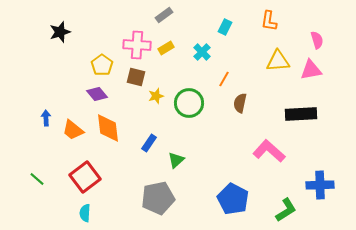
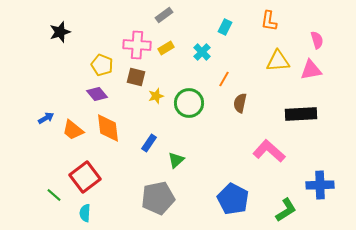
yellow pentagon: rotated 15 degrees counterclockwise
blue arrow: rotated 63 degrees clockwise
green line: moved 17 px right, 16 px down
